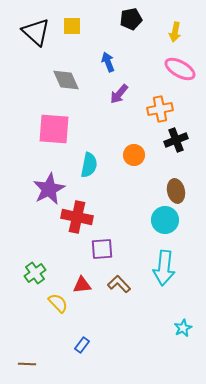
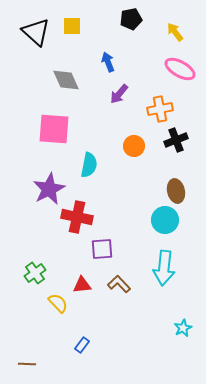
yellow arrow: rotated 132 degrees clockwise
orange circle: moved 9 px up
